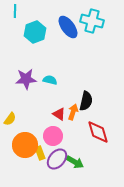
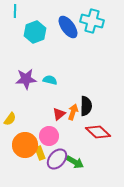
black semicircle: moved 5 px down; rotated 12 degrees counterclockwise
red triangle: rotated 48 degrees clockwise
red diamond: rotated 30 degrees counterclockwise
pink circle: moved 4 px left
